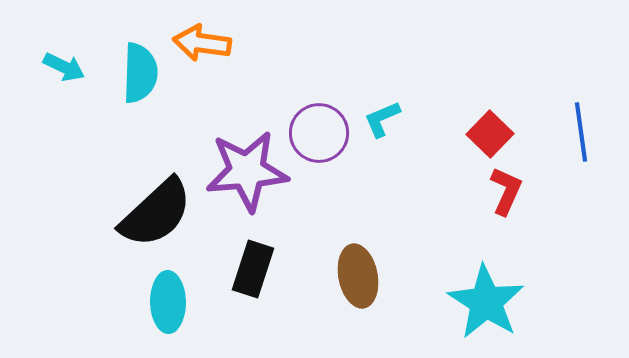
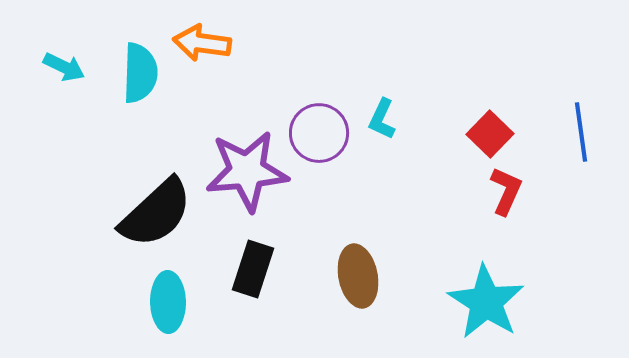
cyan L-shape: rotated 42 degrees counterclockwise
